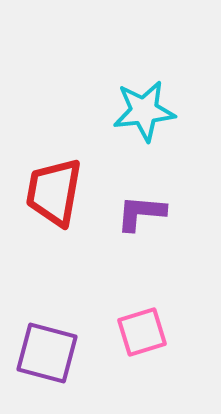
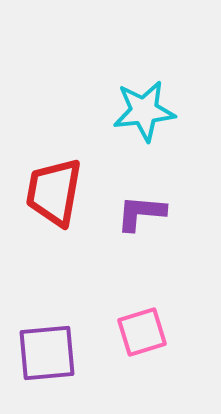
purple square: rotated 20 degrees counterclockwise
